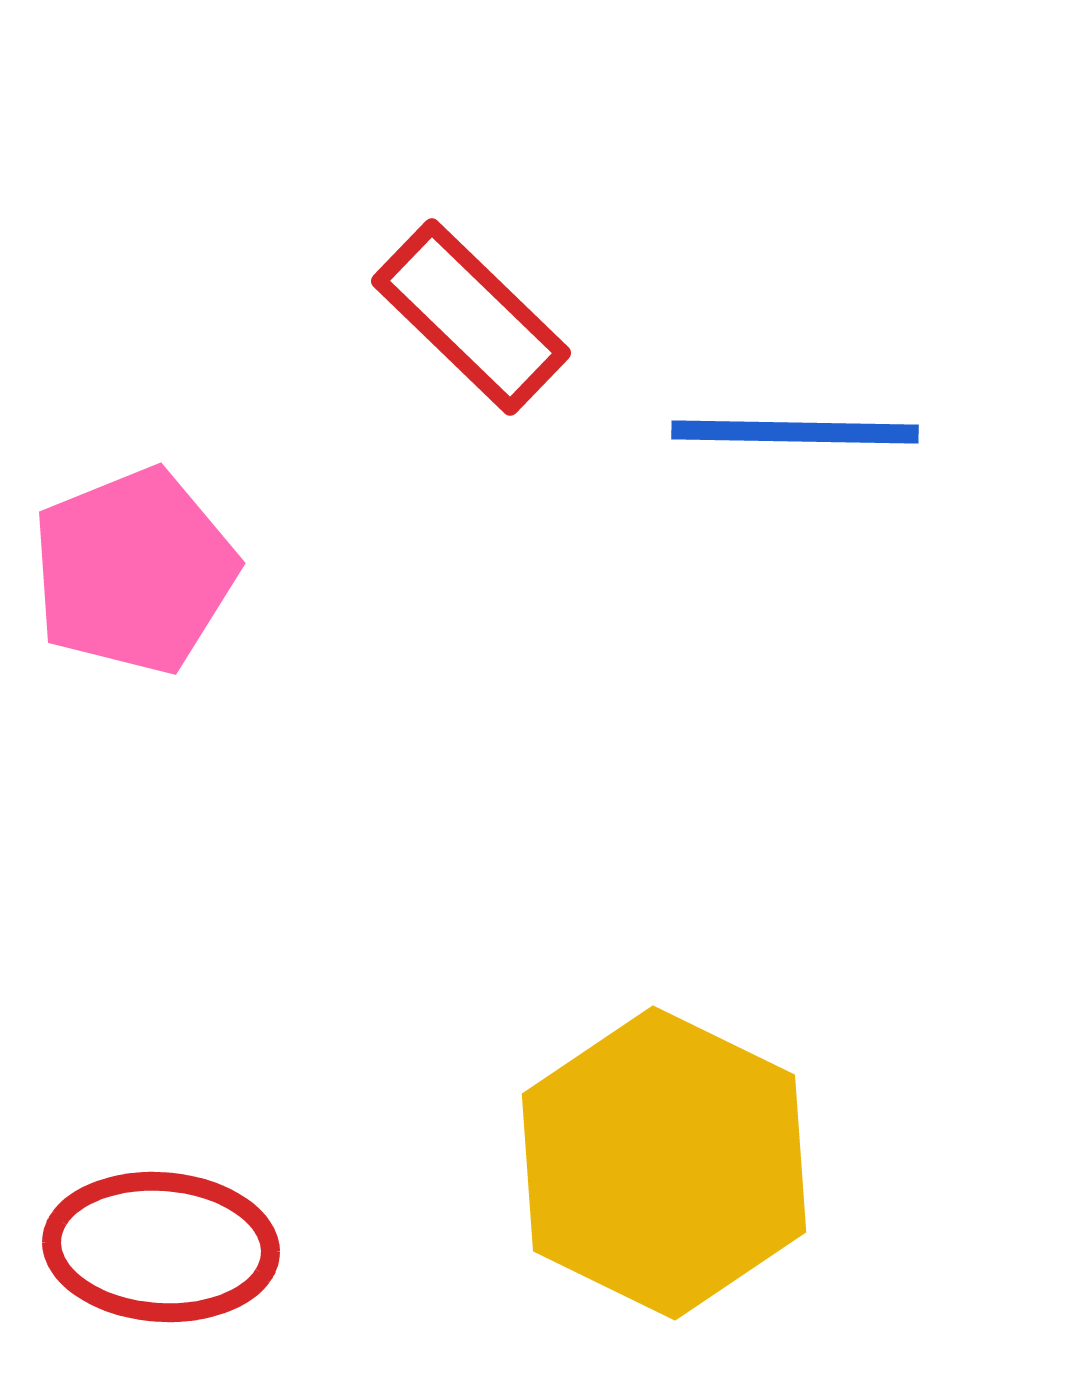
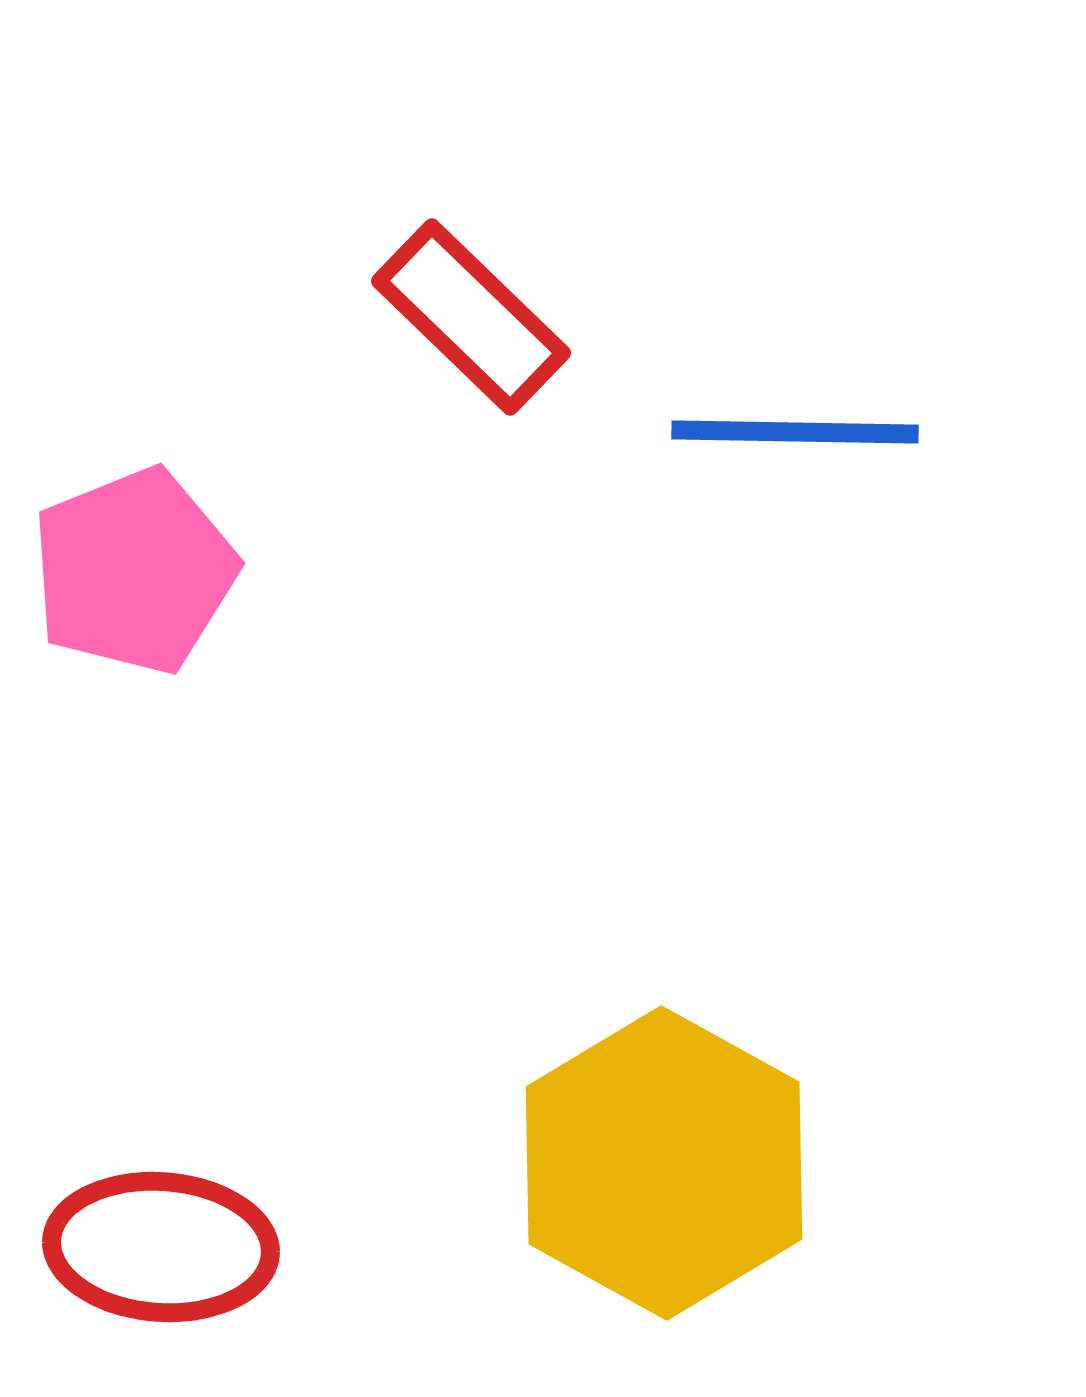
yellow hexagon: rotated 3 degrees clockwise
